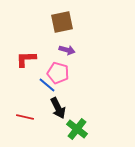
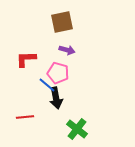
black arrow: moved 2 px left, 10 px up; rotated 15 degrees clockwise
red line: rotated 18 degrees counterclockwise
